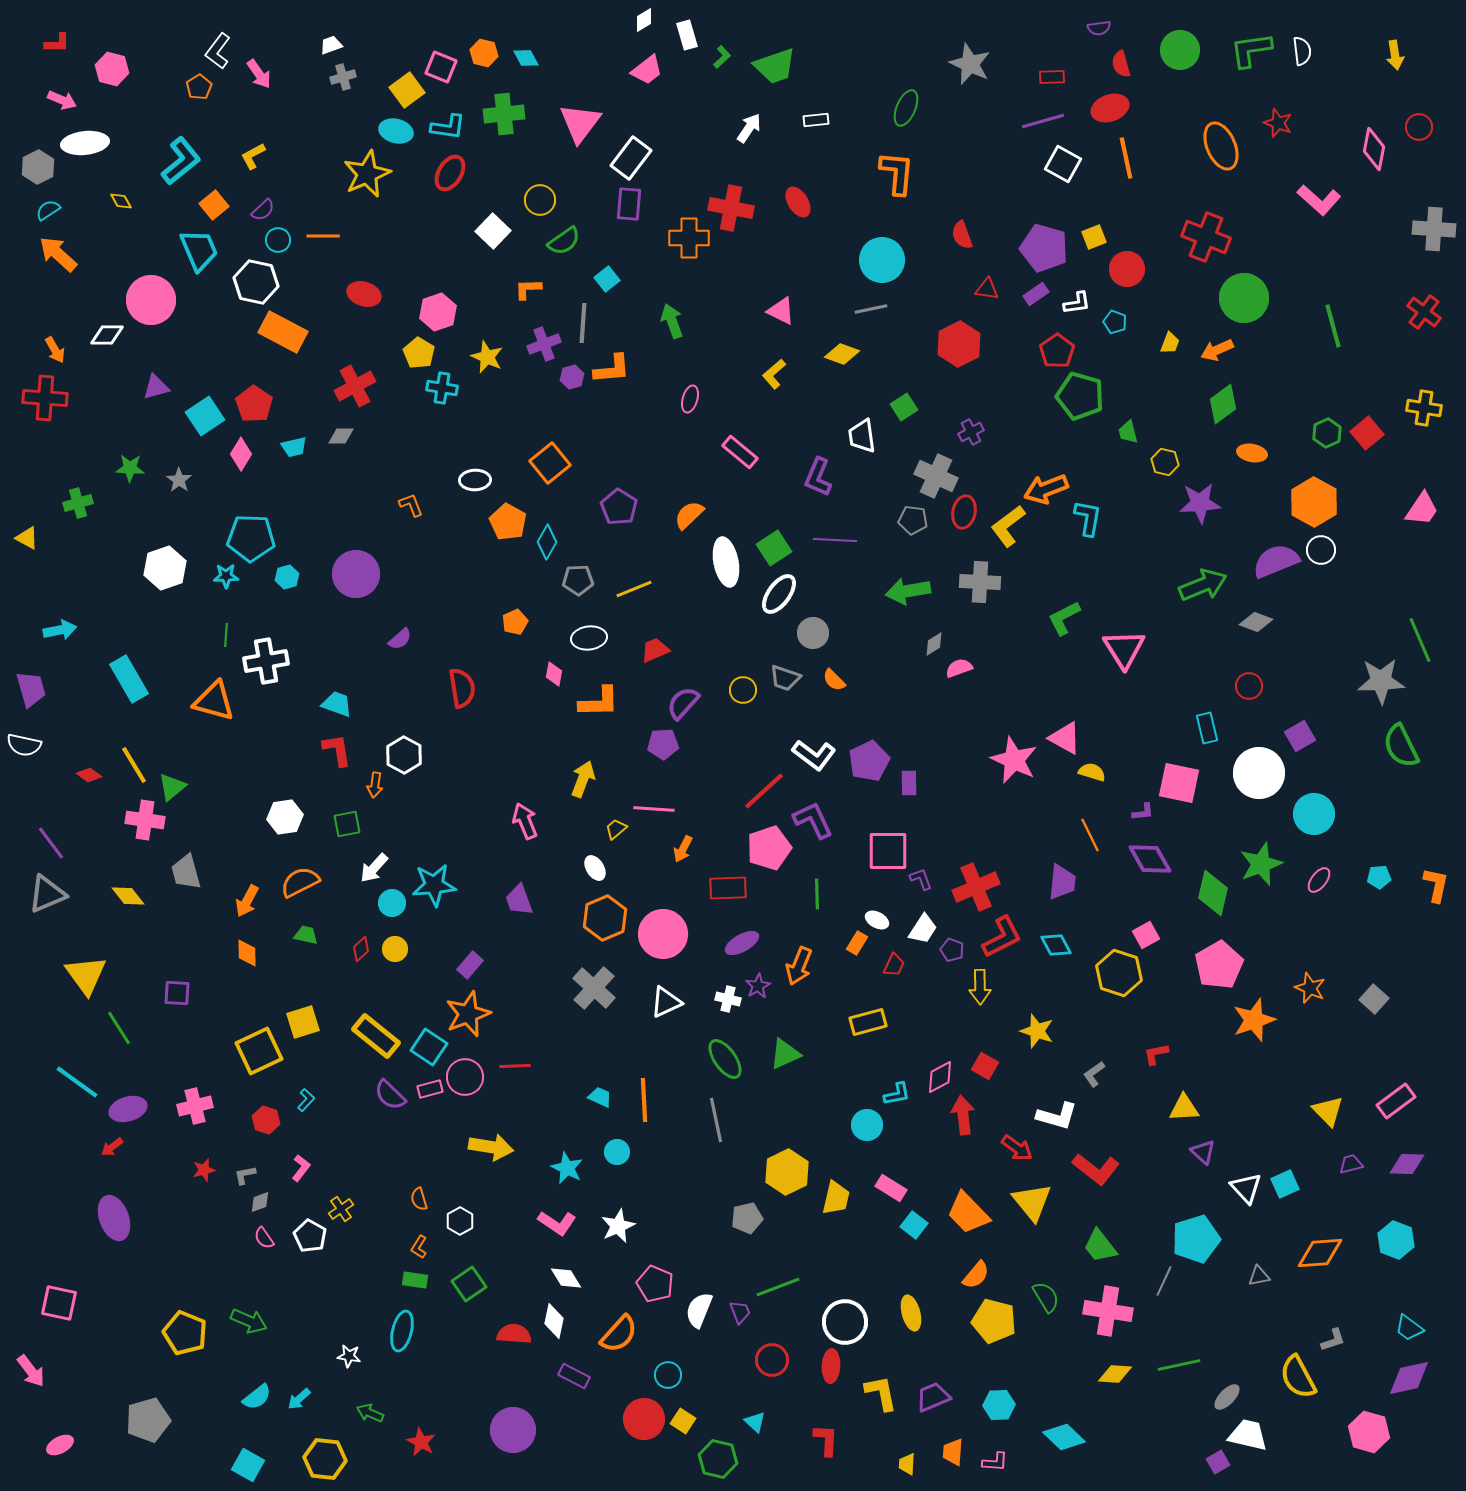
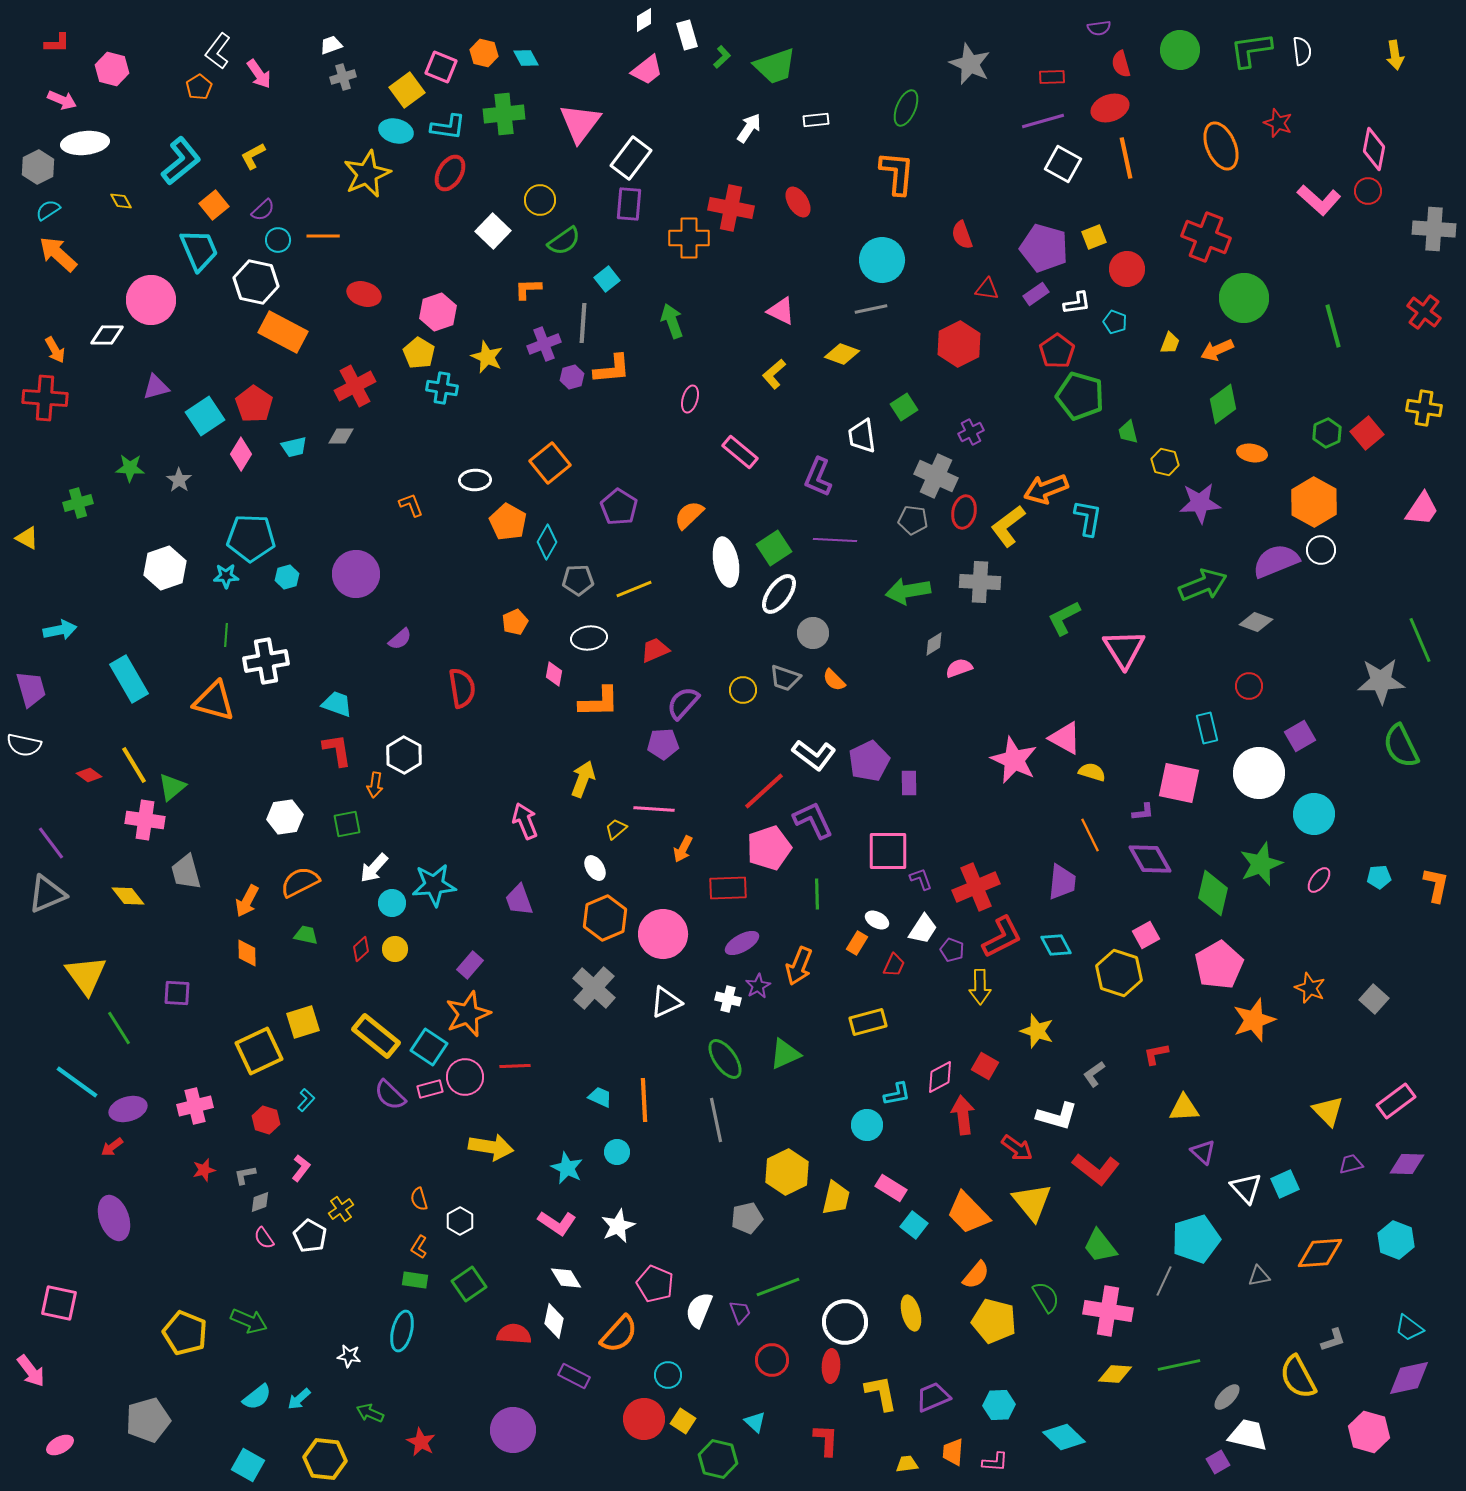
red circle at (1419, 127): moved 51 px left, 64 px down
yellow trapezoid at (907, 1464): rotated 80 degrees clockwise
